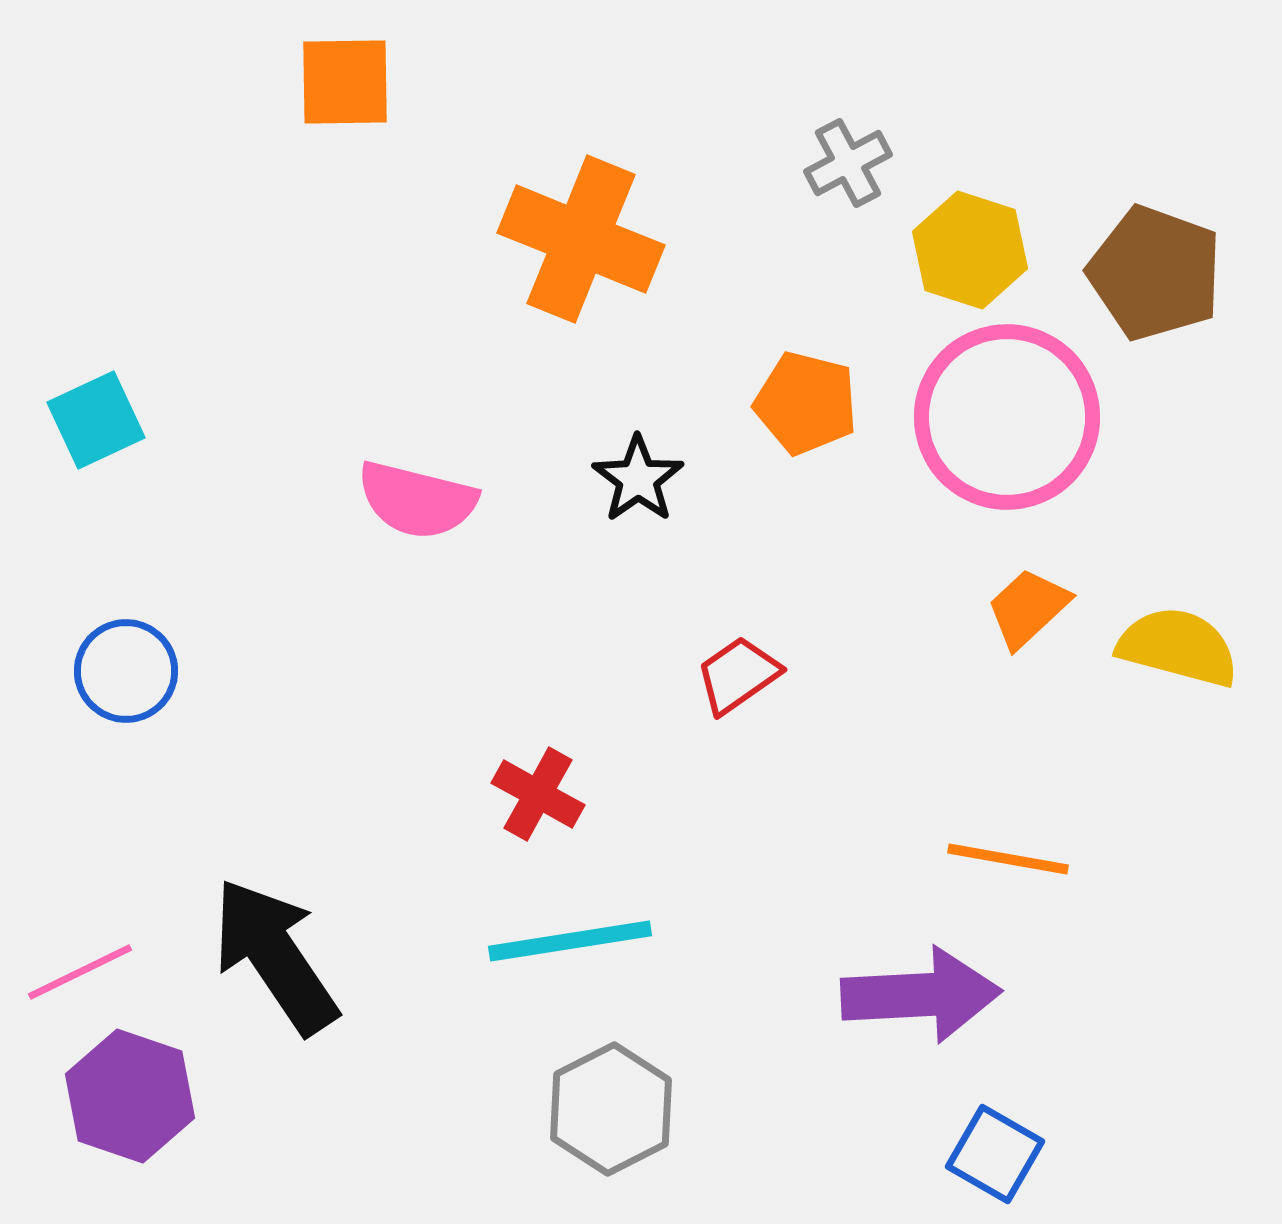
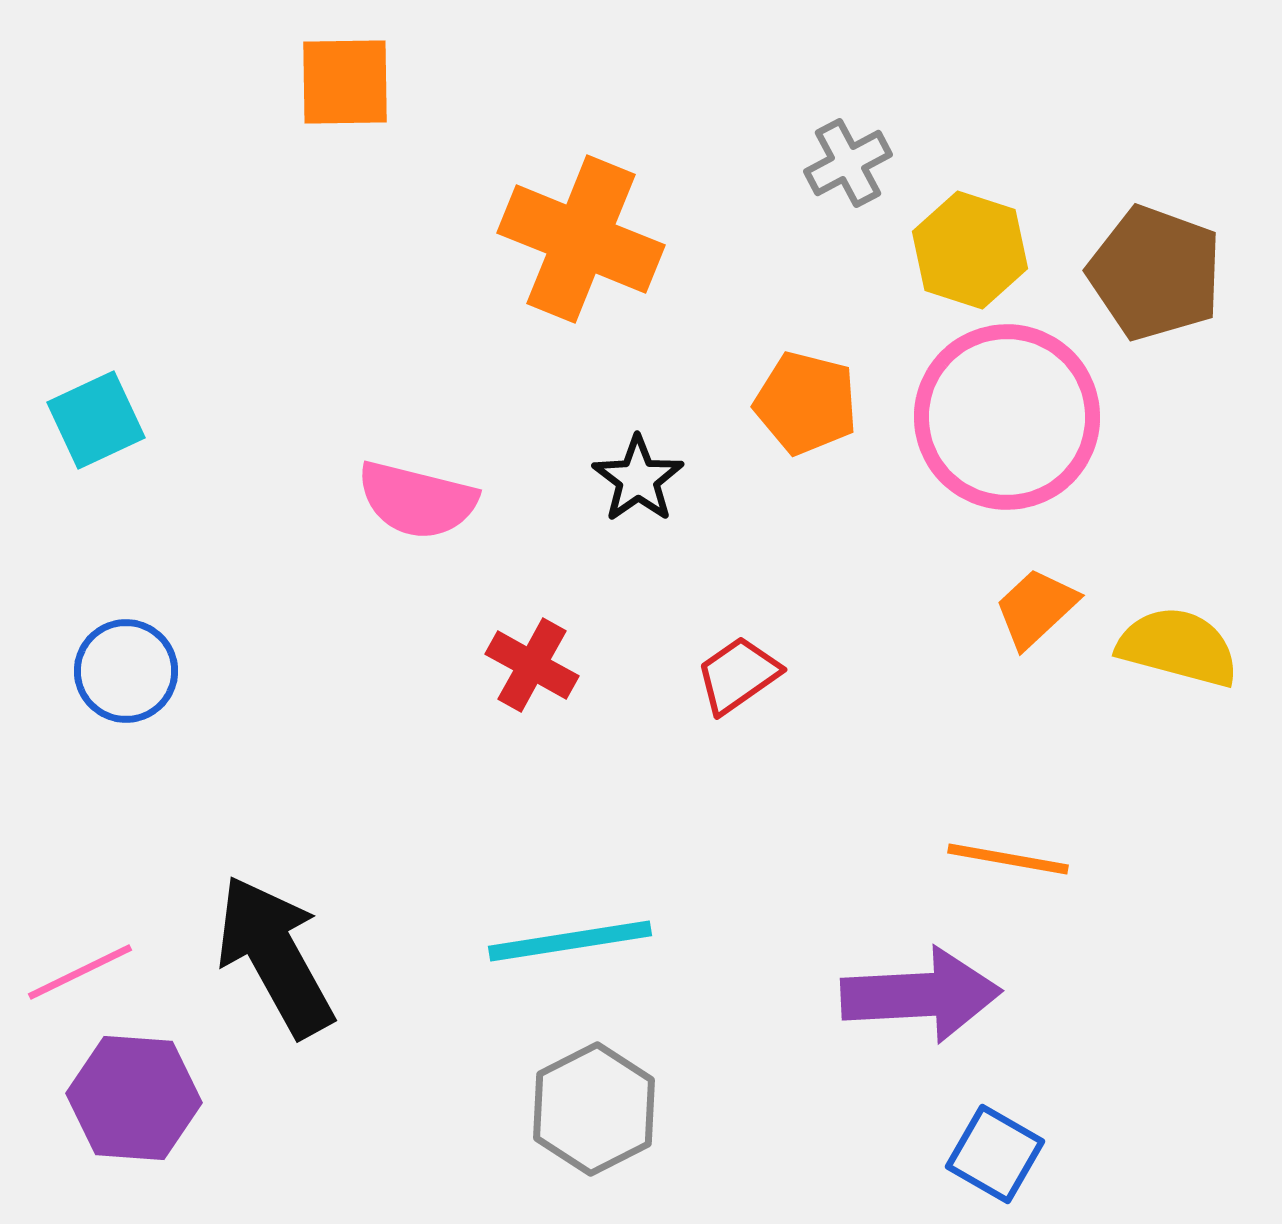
orange trapezoid: moved 8 px right
red cross: moved 6 px left, 129 px up
black arrow: rotated 5 degrees clockwise
purple hexagon: moved 4 px right, 2 px down; rotated 15 degrees counterclockwise
gray hexagon: moved 17 px left
